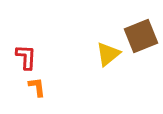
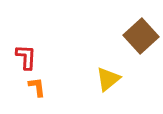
brown square: rotated 20 degrees counterclockwise
yellow triangle: moved 25 px down
